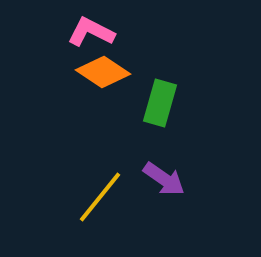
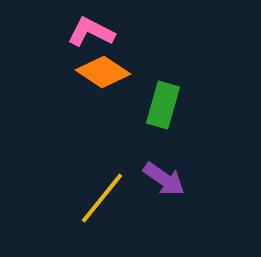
green rectangle: moved 3 px right, 2 px down
yellow line: moved 2 px right, 1 px down
